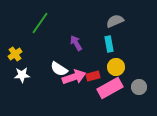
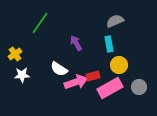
yellow circle: moved 3 px right, 2 px up
pink arrow: moved 2 px right, 5 px down
